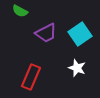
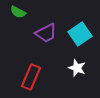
green semicircle: moved 2 px left, 1 px down
